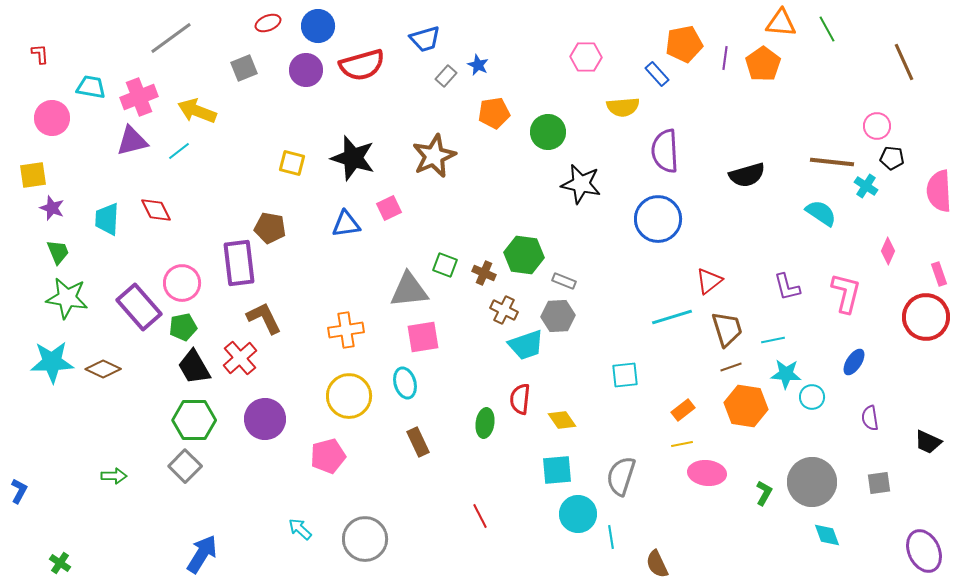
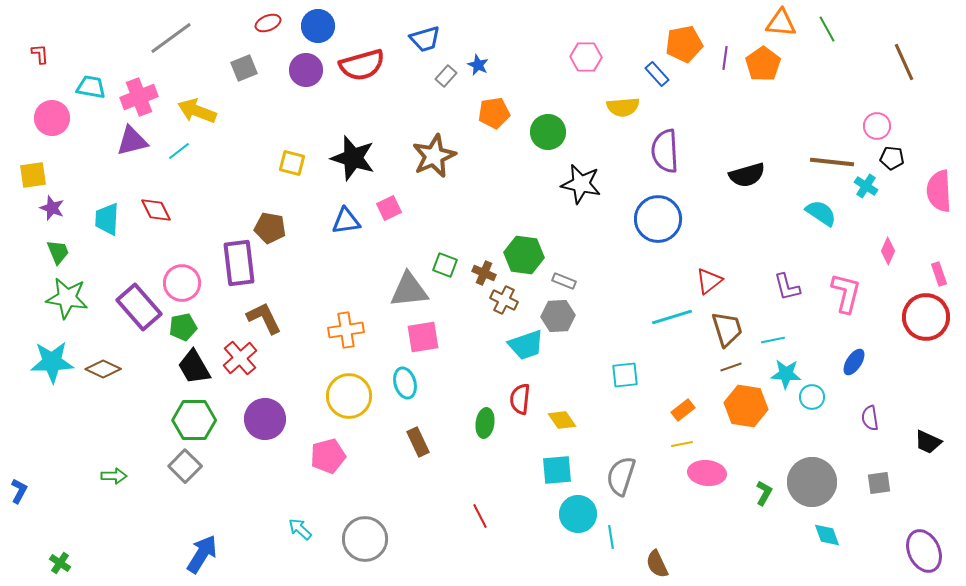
blue triangle at (346, 224): moved 3 px up
brown cross at (504, 310): moved 10 px up
